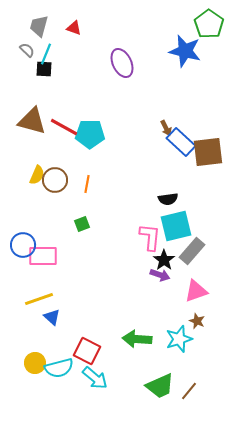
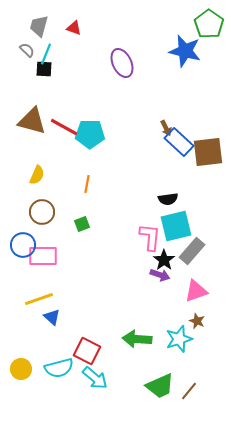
blue rectangle: moved 2 px left
brown circle: moved 13 px left, 32 px down
yellow circle: moved 14 px left, 6 px down
